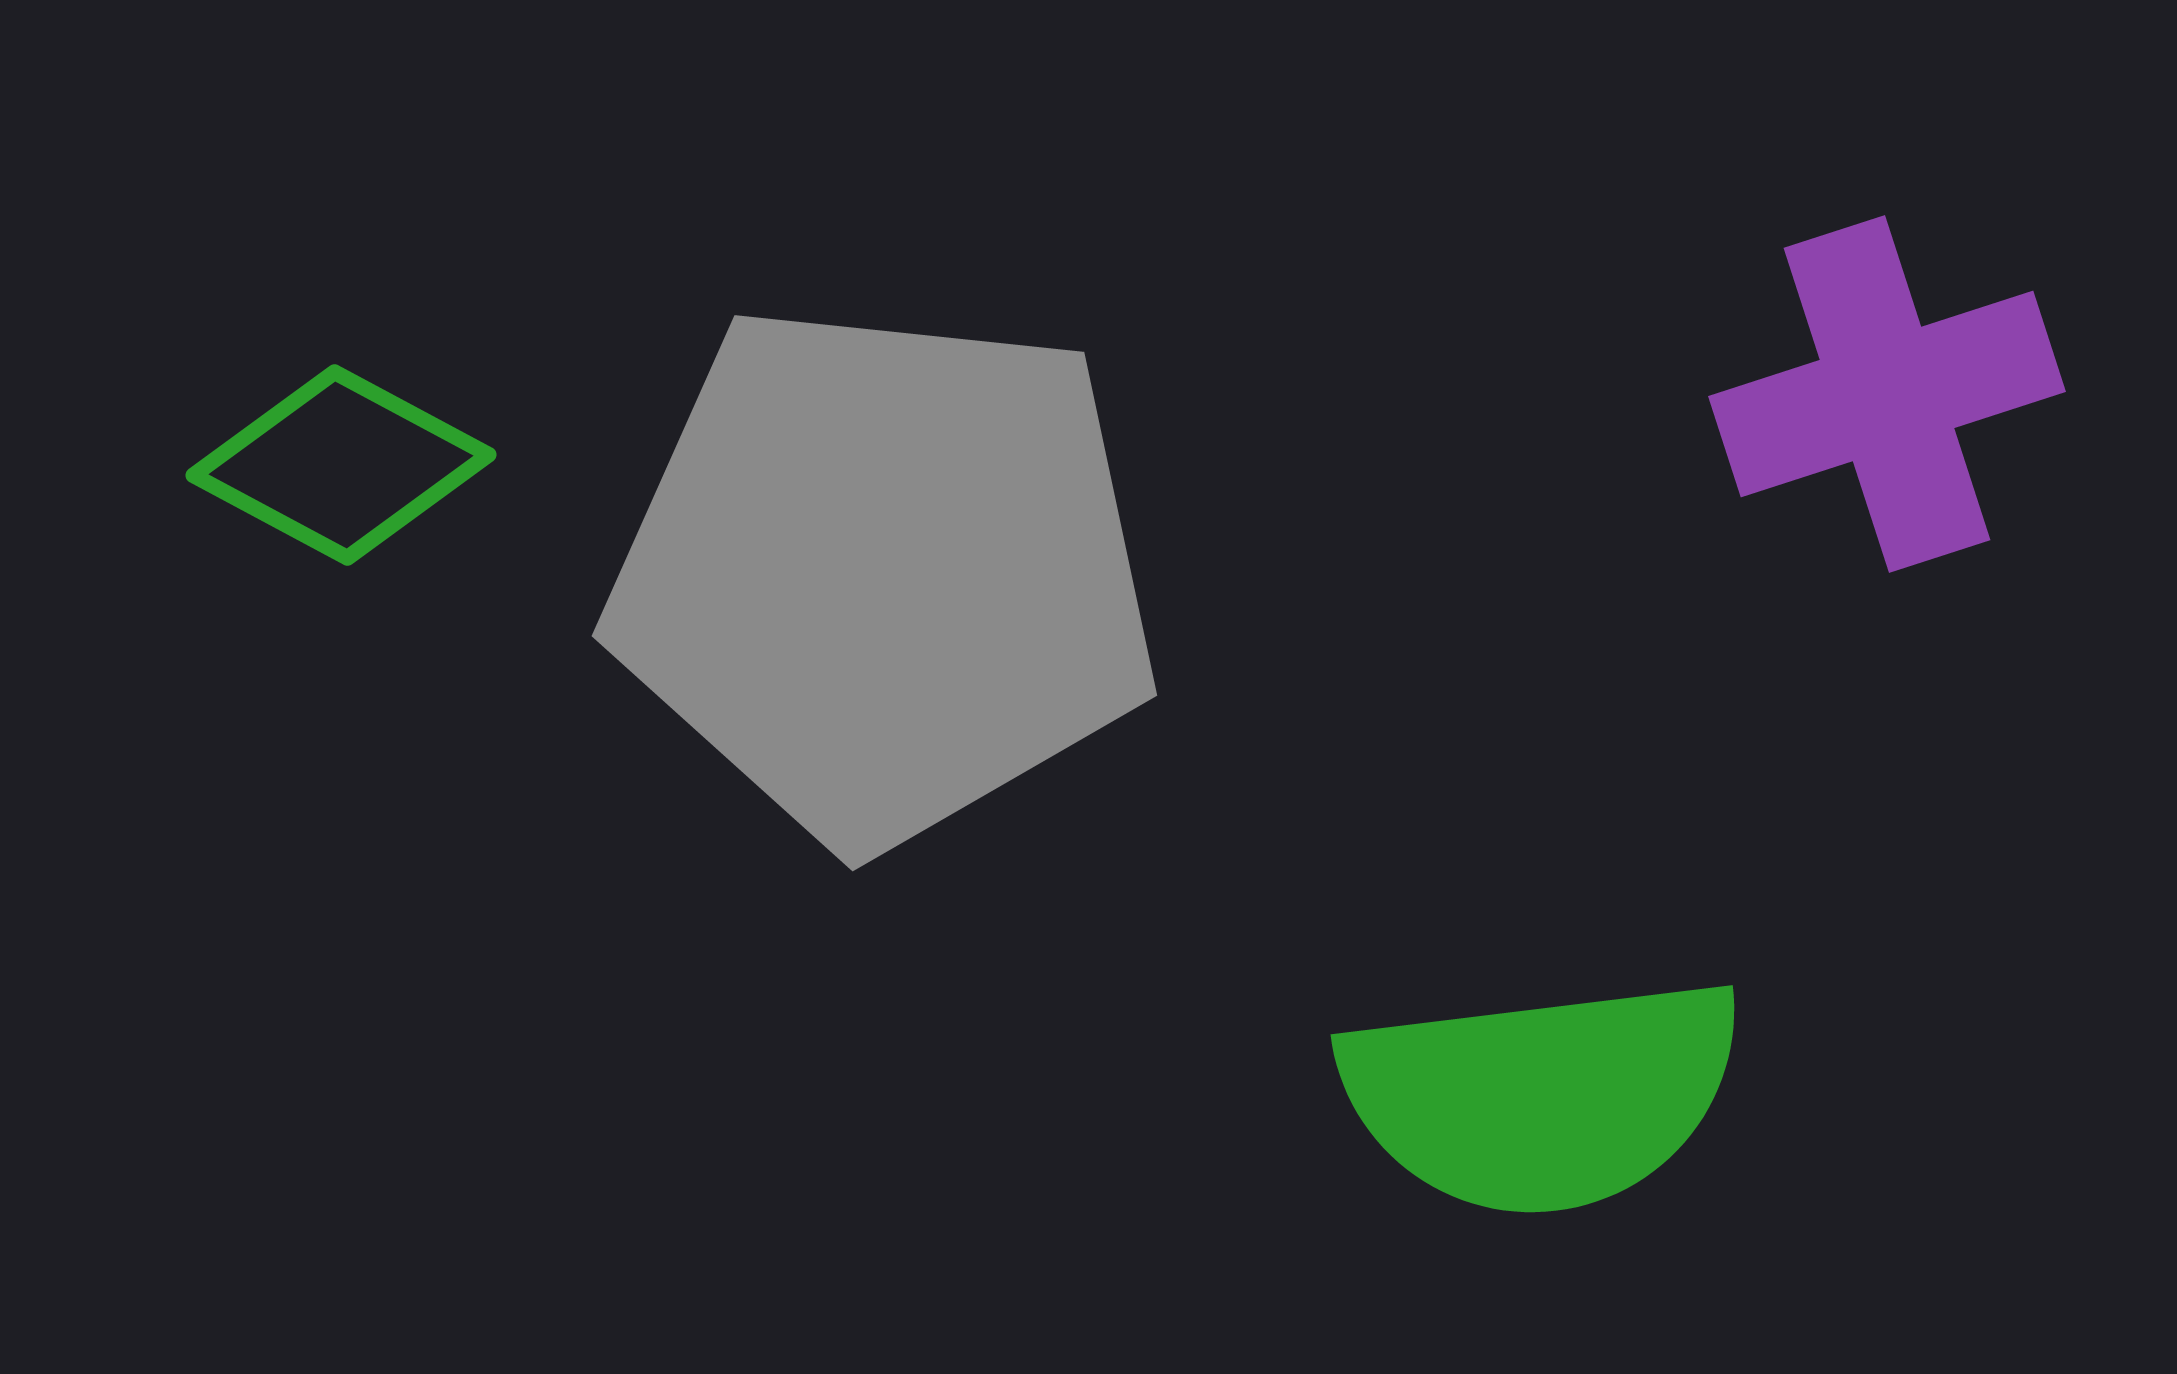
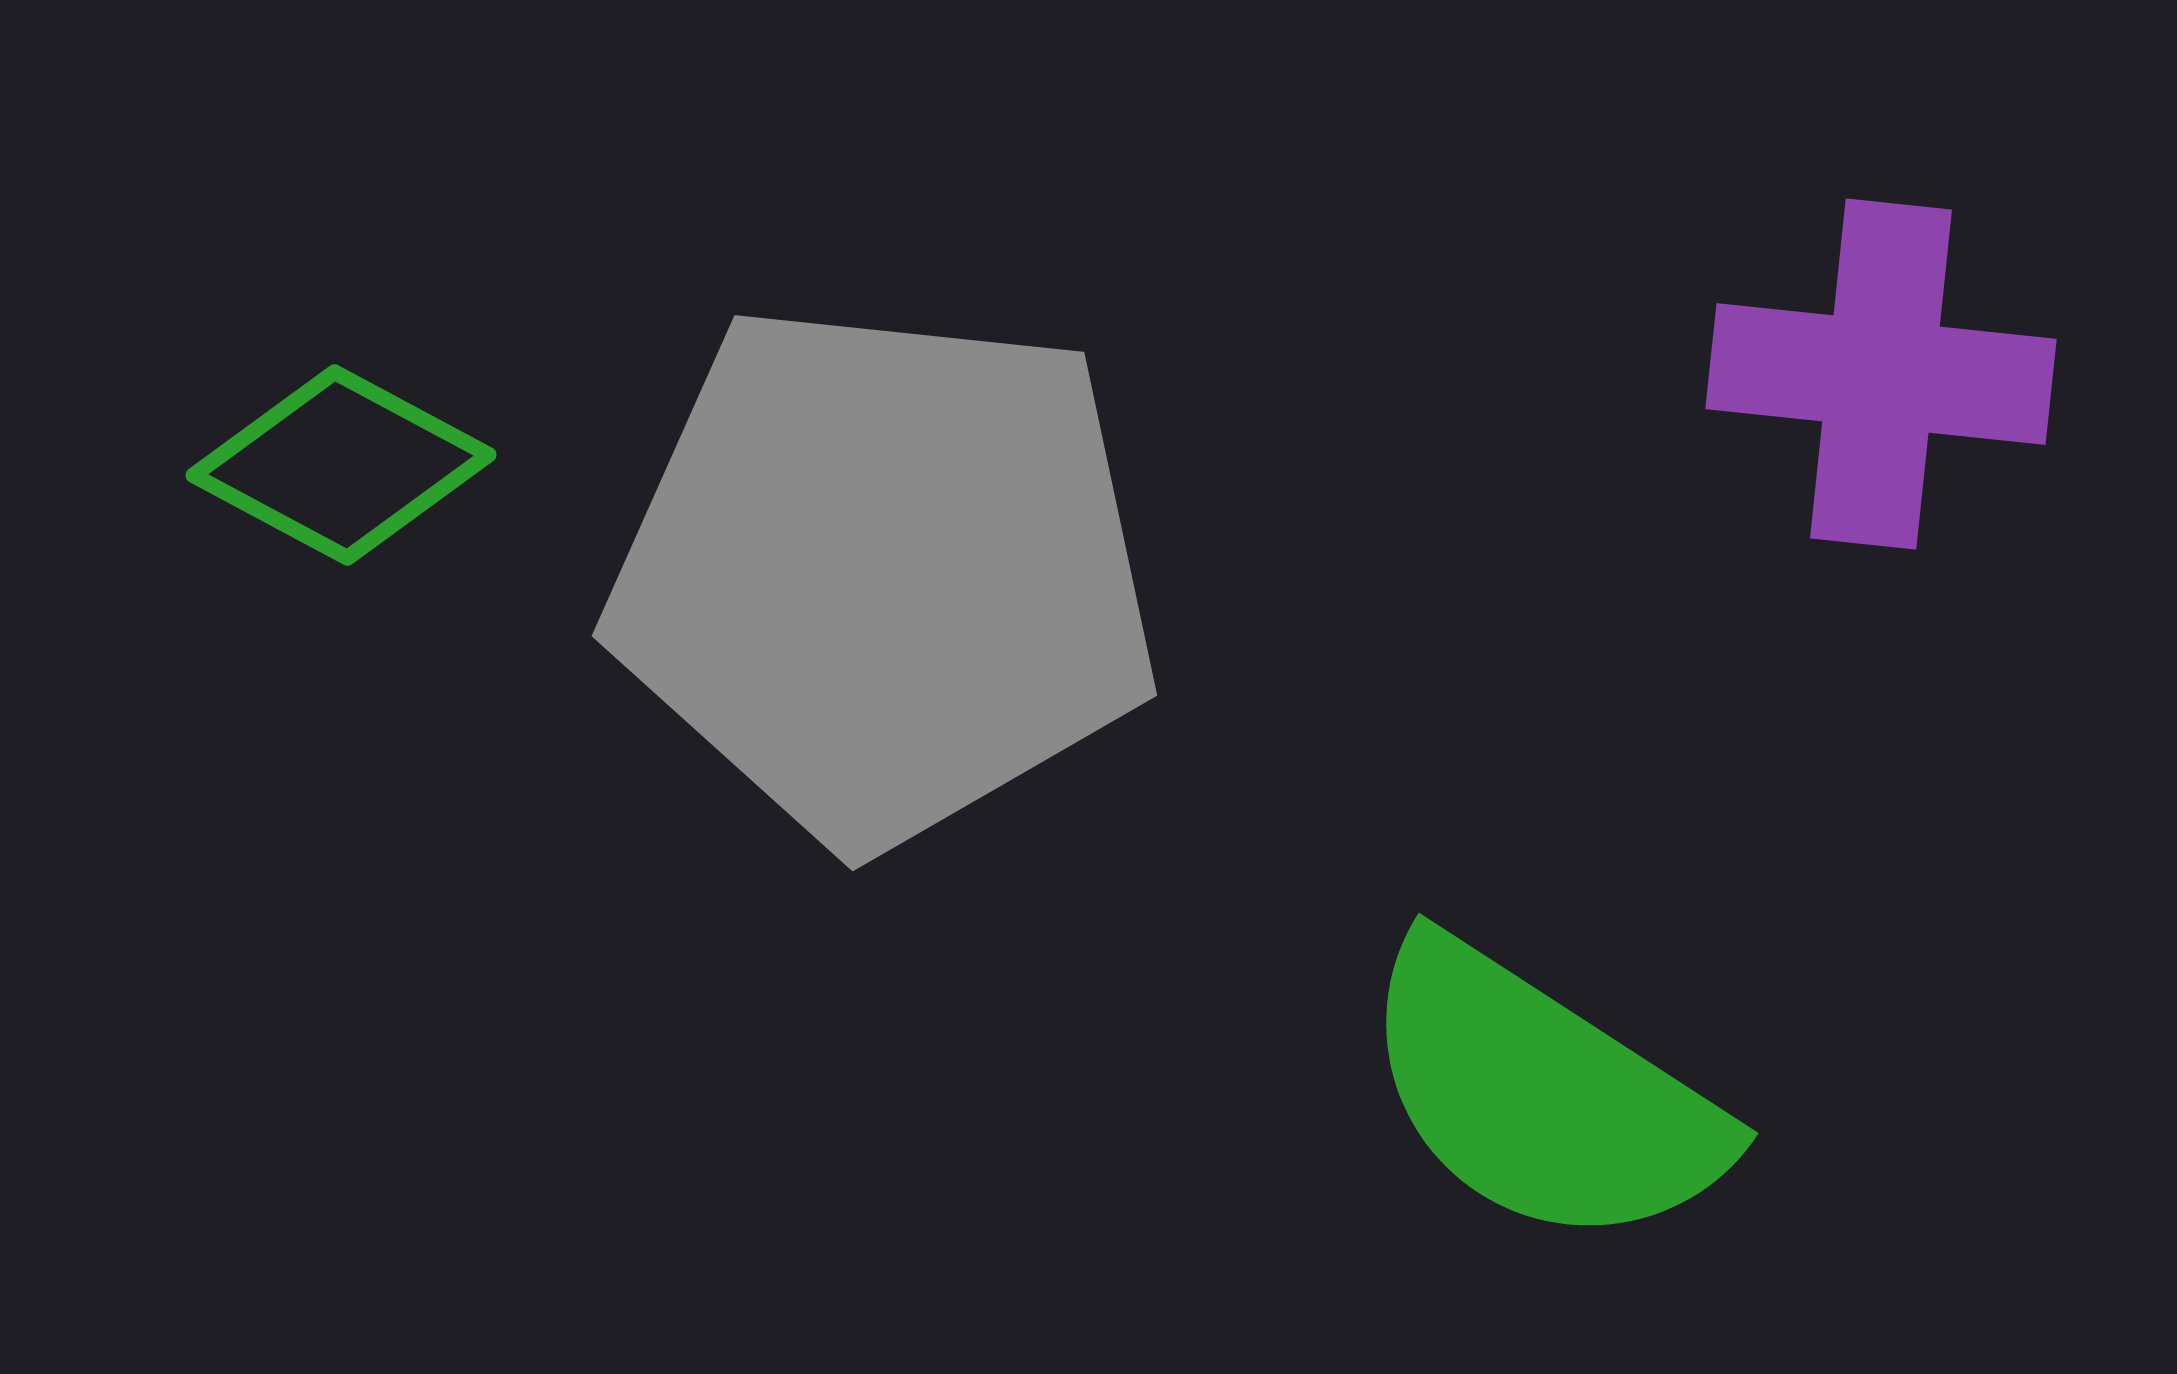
purple cross: moved 6 px left, 20 px up; rotated 24 degrees clockwise
green semicircle: rotated 40 degrees clockwise
